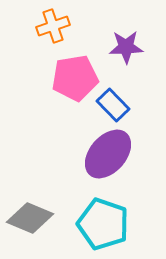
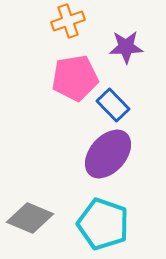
orange cross: moved 15 px right, 5 px up
